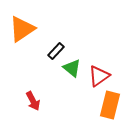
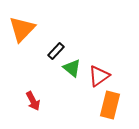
orange triangle: rotated 12 degrees counterclockwise
